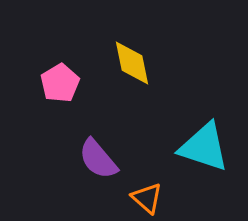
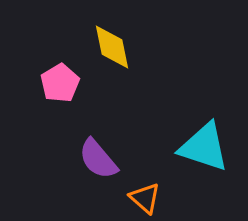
yellow diamond: moved 20 px left, 16 px up
orange triangle: moved 2 px left
